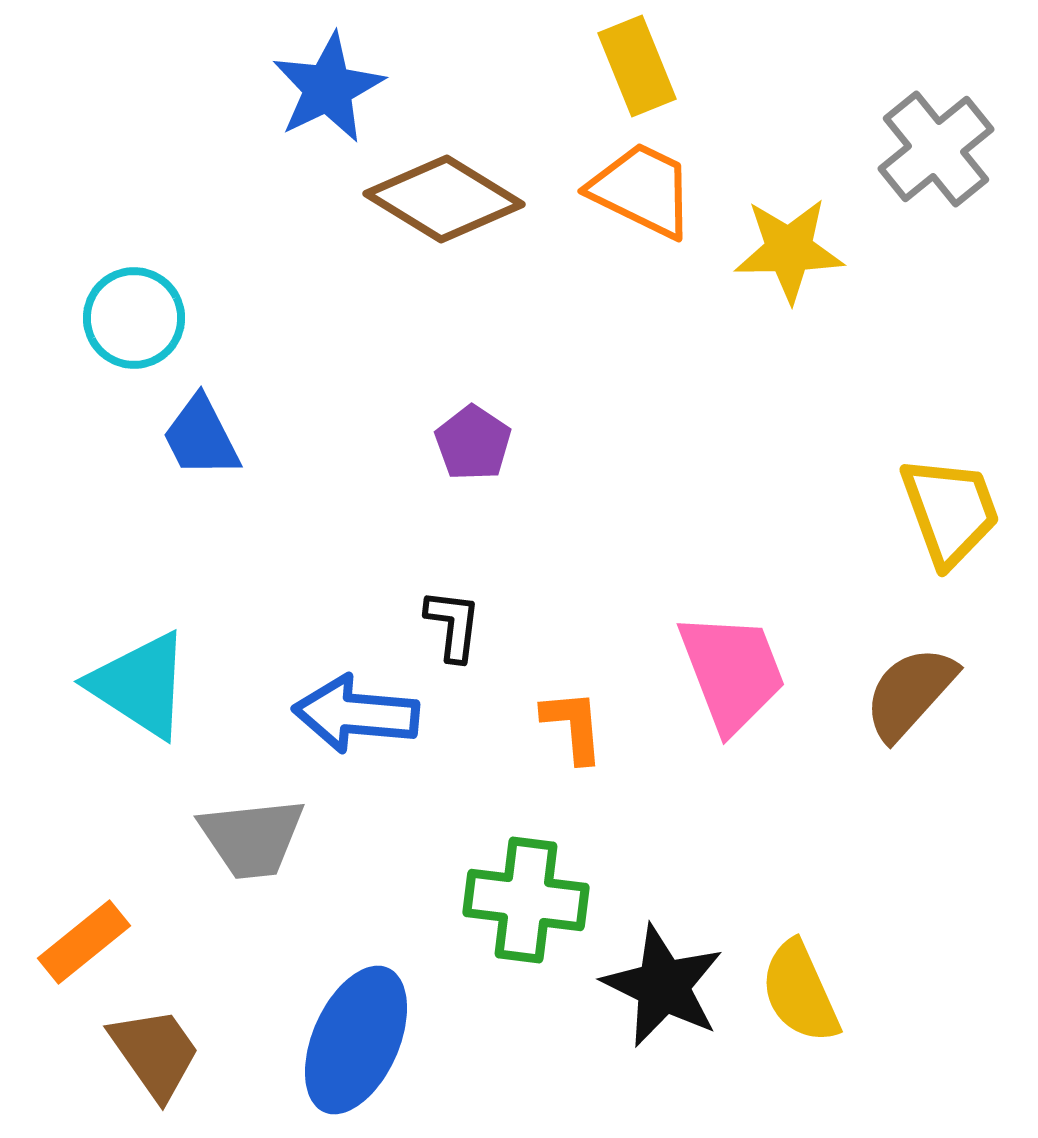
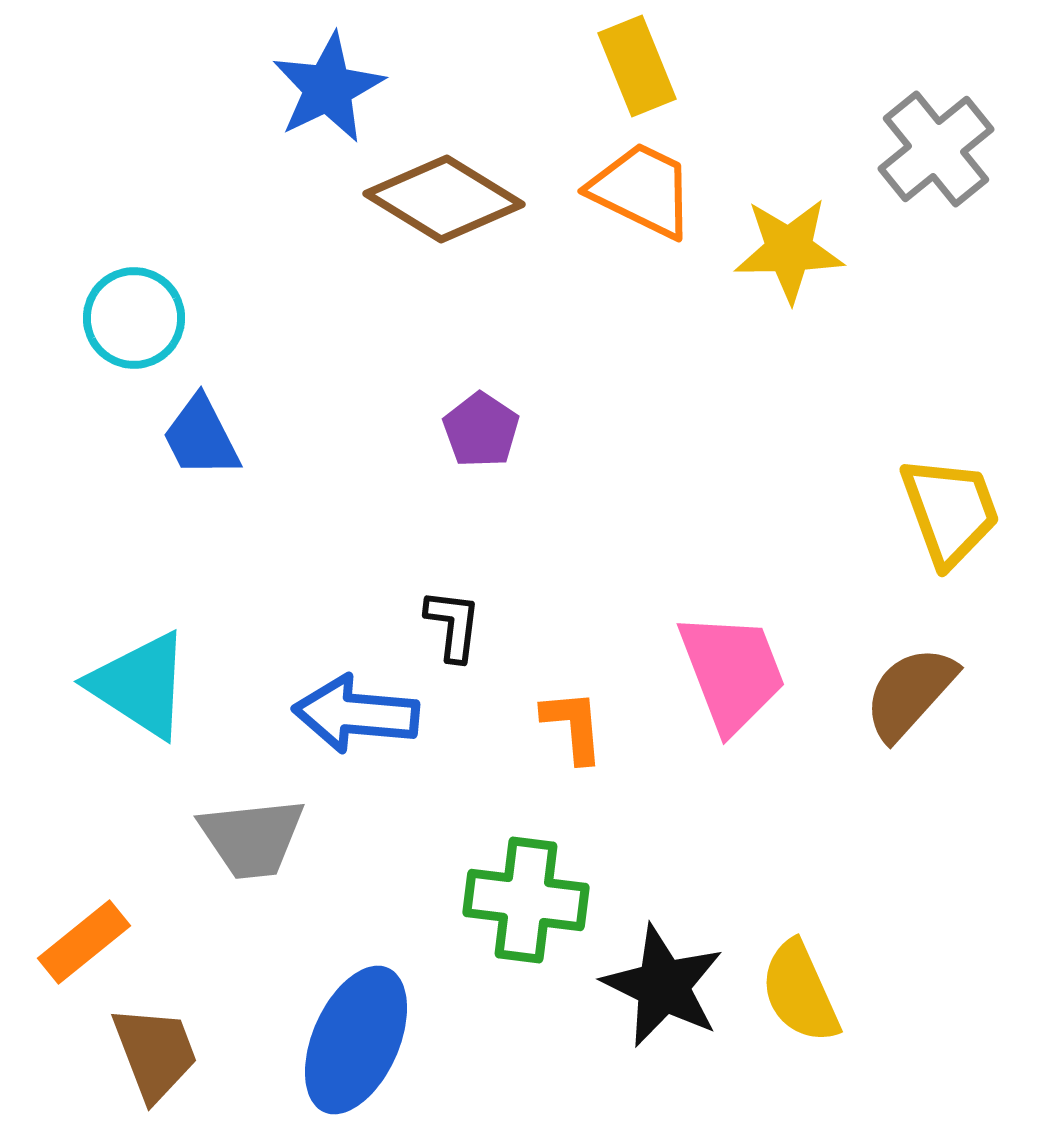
purple pentagon: moved 8 px right, 13 px up
brown trapezoid: rotated 14 degrees clockwise
